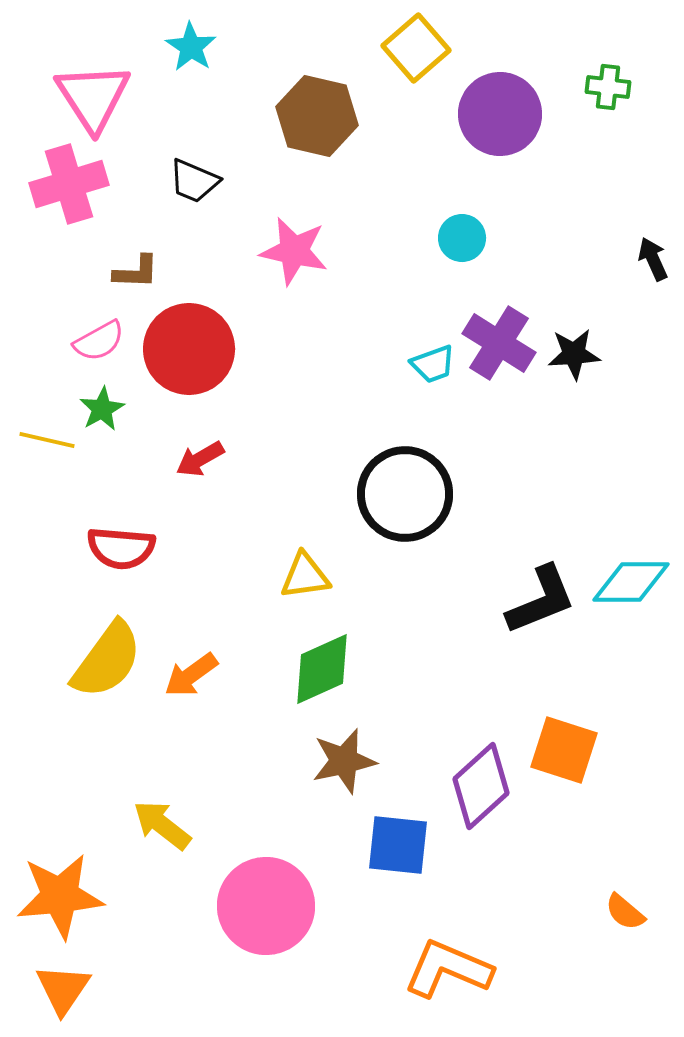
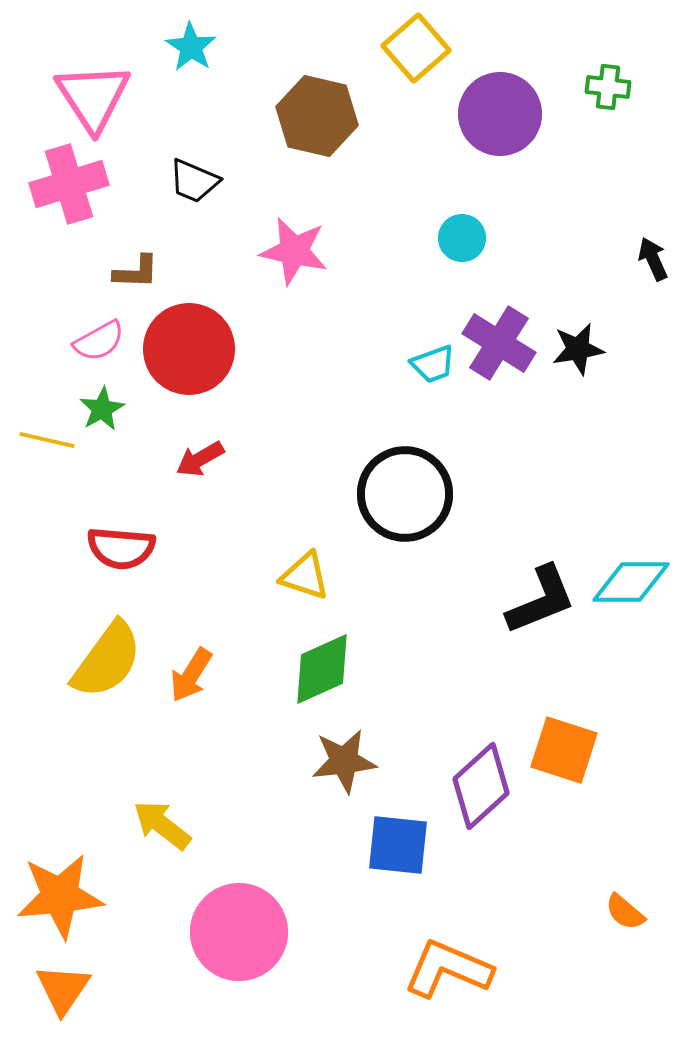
black star: moved 4 px right, 5 px up; rotated 6 degrees counterclockwise
yellow triangle: rotated 26 degrees clockwise
orange arrow: rotated 22 degrees counterclockwise
brown star: rotated 6 degrees clockwise
pink circle: moved 27 px left, 26 px down
